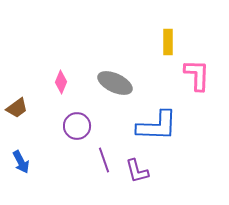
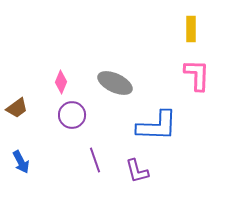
yellow rectangle: moved 23 px right, 13 px up
purple circle: moved 5 px left, 11 px up
purple line: moved 9 px left
